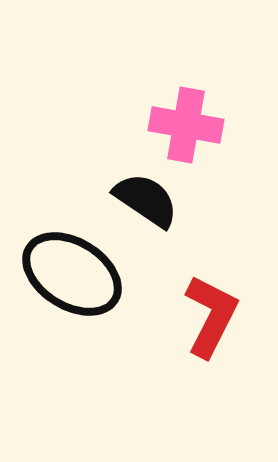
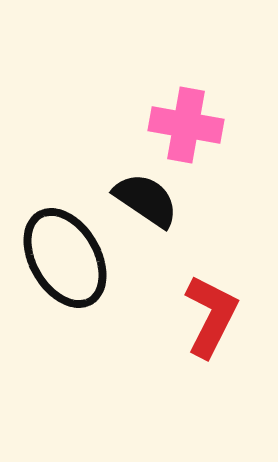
black ellipse: moved 7 px left, 16 px up; rotated 28 degrees clockwise
